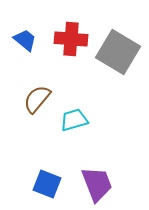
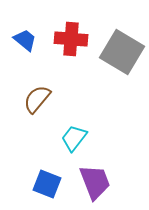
gray square: moved 4 px right
cyan trapezoid: moved 18 px down; rotated 36 degrees counterclockwise
purple trapezoid: moved 2 px left, 2 px up
